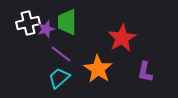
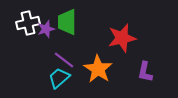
red star: rotated 16 degrees clockwise
purple line: moved 3 px right, 6 px down
